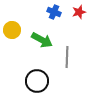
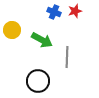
red star: moved 4 px left, 1 px up
black circle: moved 1 px right
